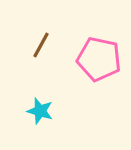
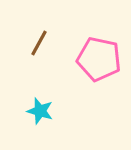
brown line: moved 2 px left, 2 px up
